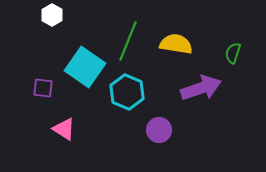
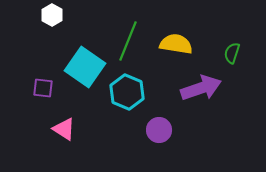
green semicircle: moved 1 px left
